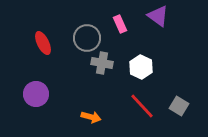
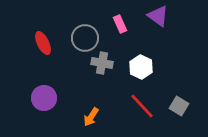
gray circle: moved 2 px left
purple circle: moved 8 px right, 4 px down
orange arrow: rotated 108 degrees clockwise
